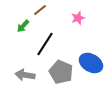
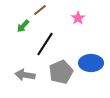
pink star: rotated 16 degrees counterclockwise
blue ellipse: rotated 30 degrees counterclockwise
gray pentagon: rotated 25 degrees clockwise
